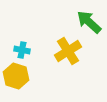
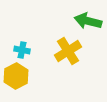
green arrow: moved 1 px left, 1 px up; rotated 28 degrees counterclockwise
yellow hexagon: rotated 15 degrees clockwise
